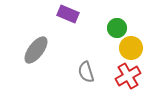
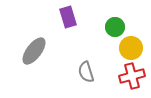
purple rectangle: moved 3 px down; rotated 50 degrees clockwise
green circle: moved 2 px left, 1 px up
gray ellipse: moved 2 px left, 1 px down
red cross: moved 4 px right; rotated 15 degrees clockwise
